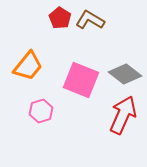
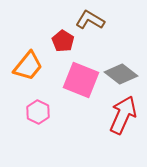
red pentagon: moved 3 px right, 23 px down
gray diamond: moved 4 px left
pink hexagon: moved 3 px left, 1 px down; rotated 15 degrees counterclockwise
